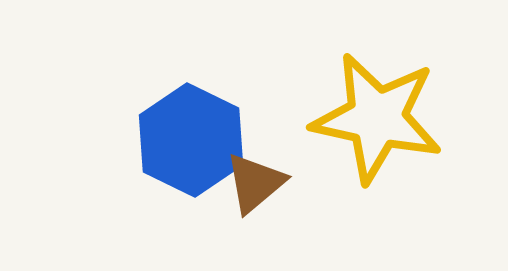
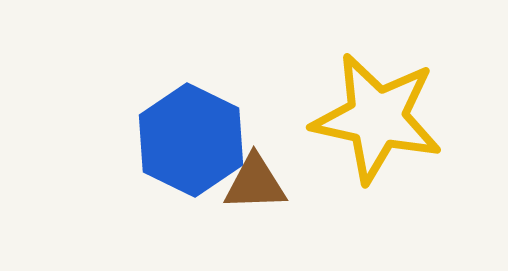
brown triangle: rotated 38 degrees clockwise
